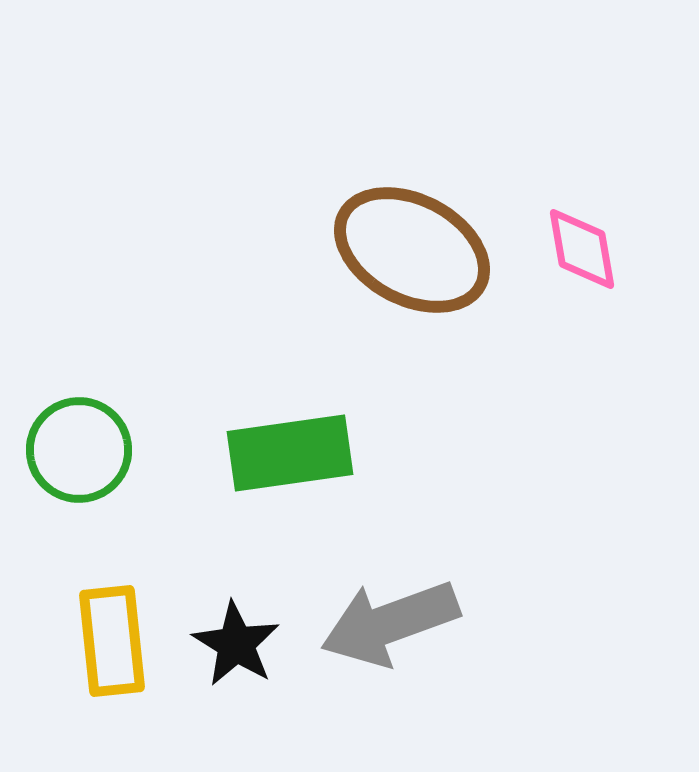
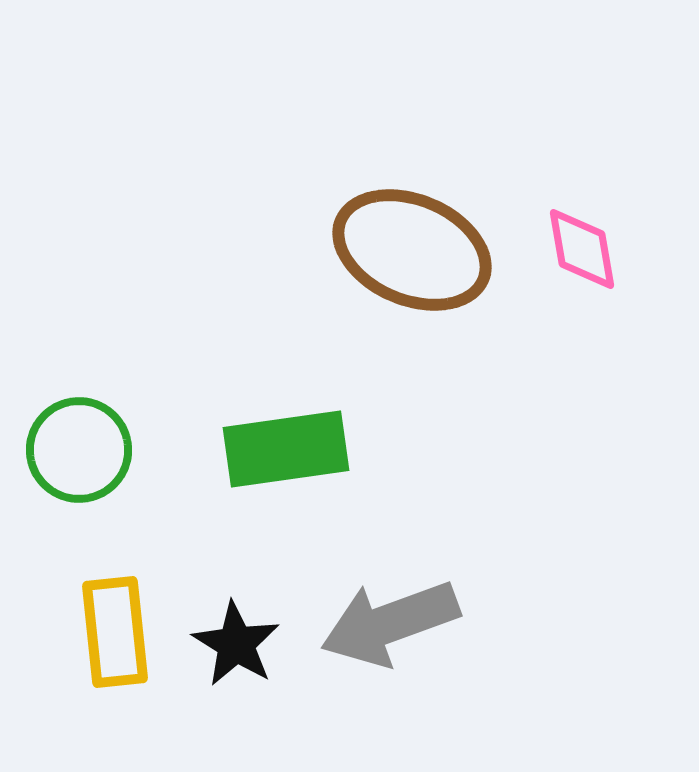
brown ellipse: rotated 5 degrees counterclockwise
green rectangle: moved 4 px left, 4 px up
yellow rectangle: moved 3 px right, 9 px up
